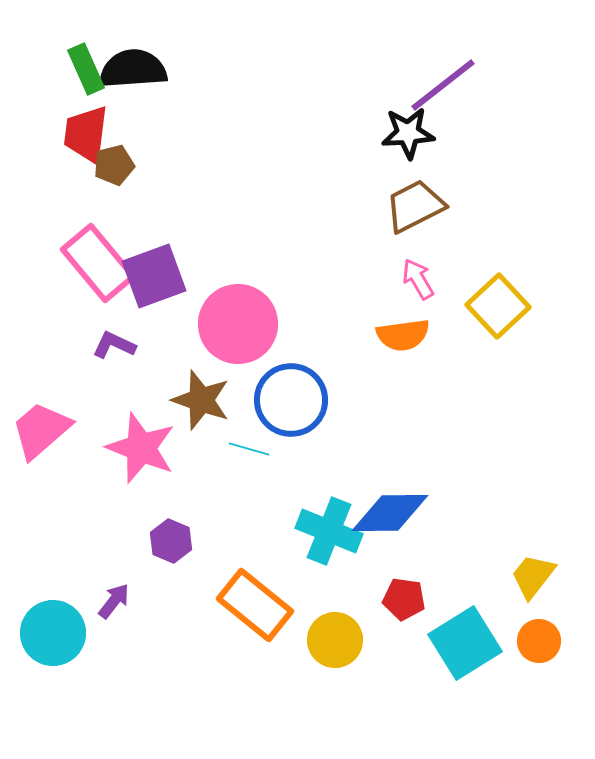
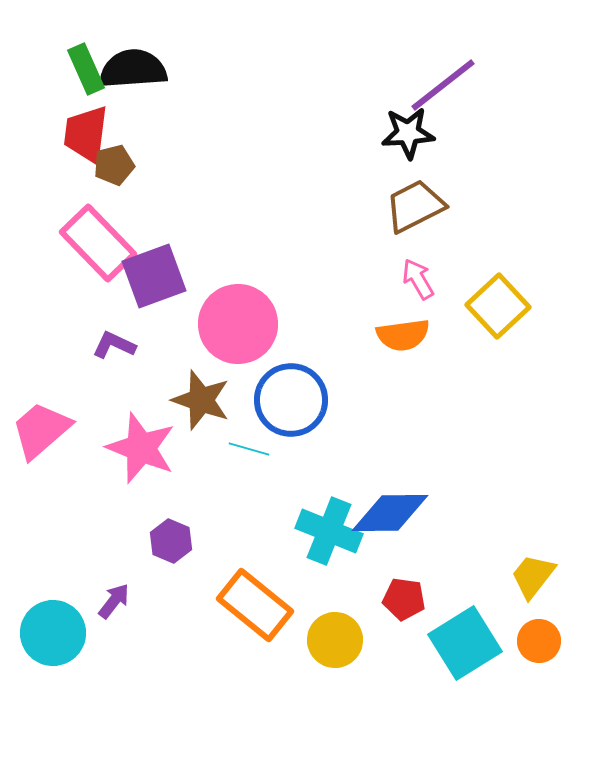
pink rectangle: moved 20 px up; rotated 4 degrees counterclockwise
